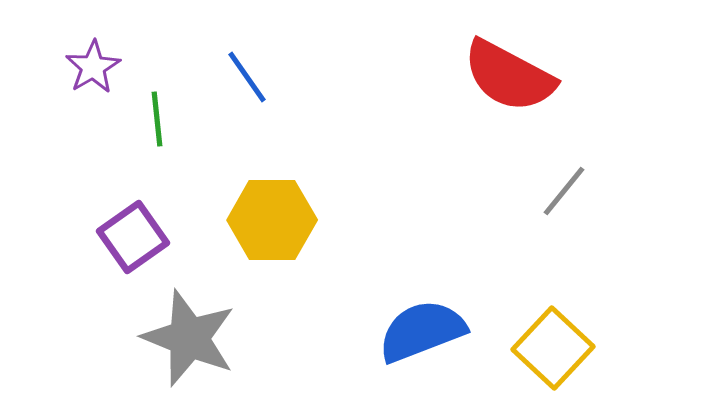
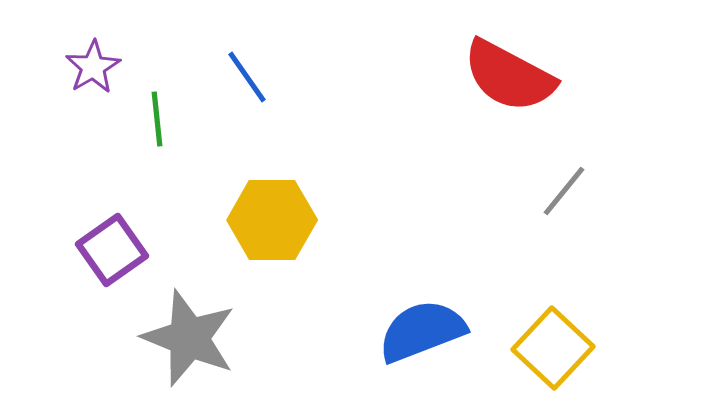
purple square: moved 21 px left, 13 px down
